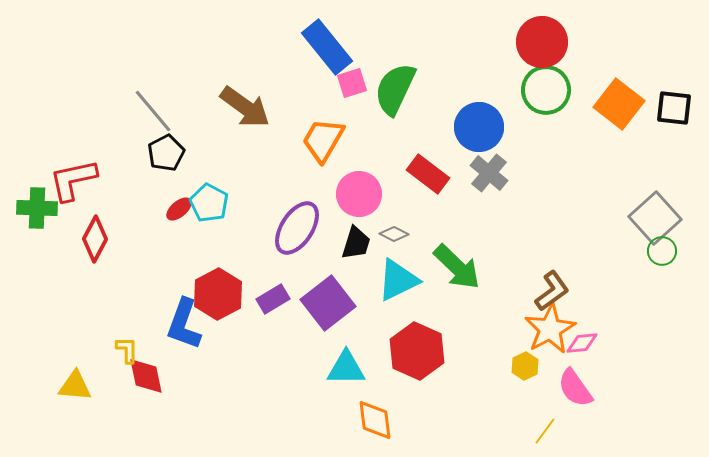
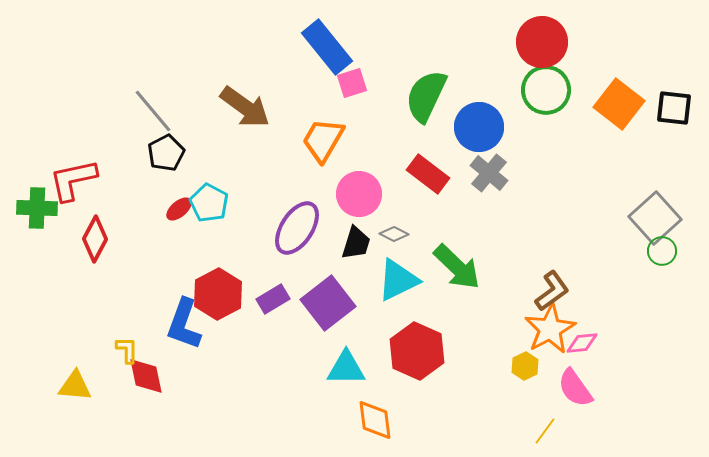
green semicircle at (395, 89): moved 31 px right, 7 px down
